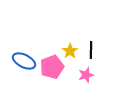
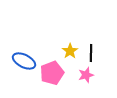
black line: moved 3 px down
pink pentagon: moved 6 px down
